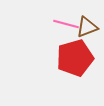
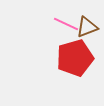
pink line: rotated 10 degrees clockwise
